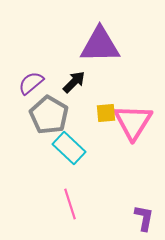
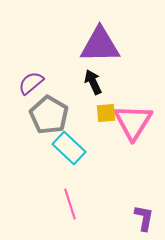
black arrow: moved 19 px right; rotated 70 degrees counterclockwise
